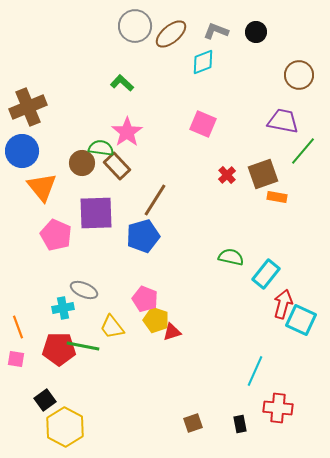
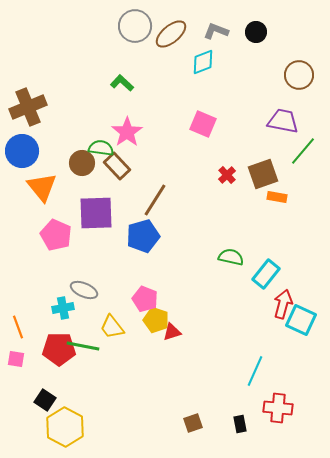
black square at (45, 400): rotated 20 degrees counterclockwise
